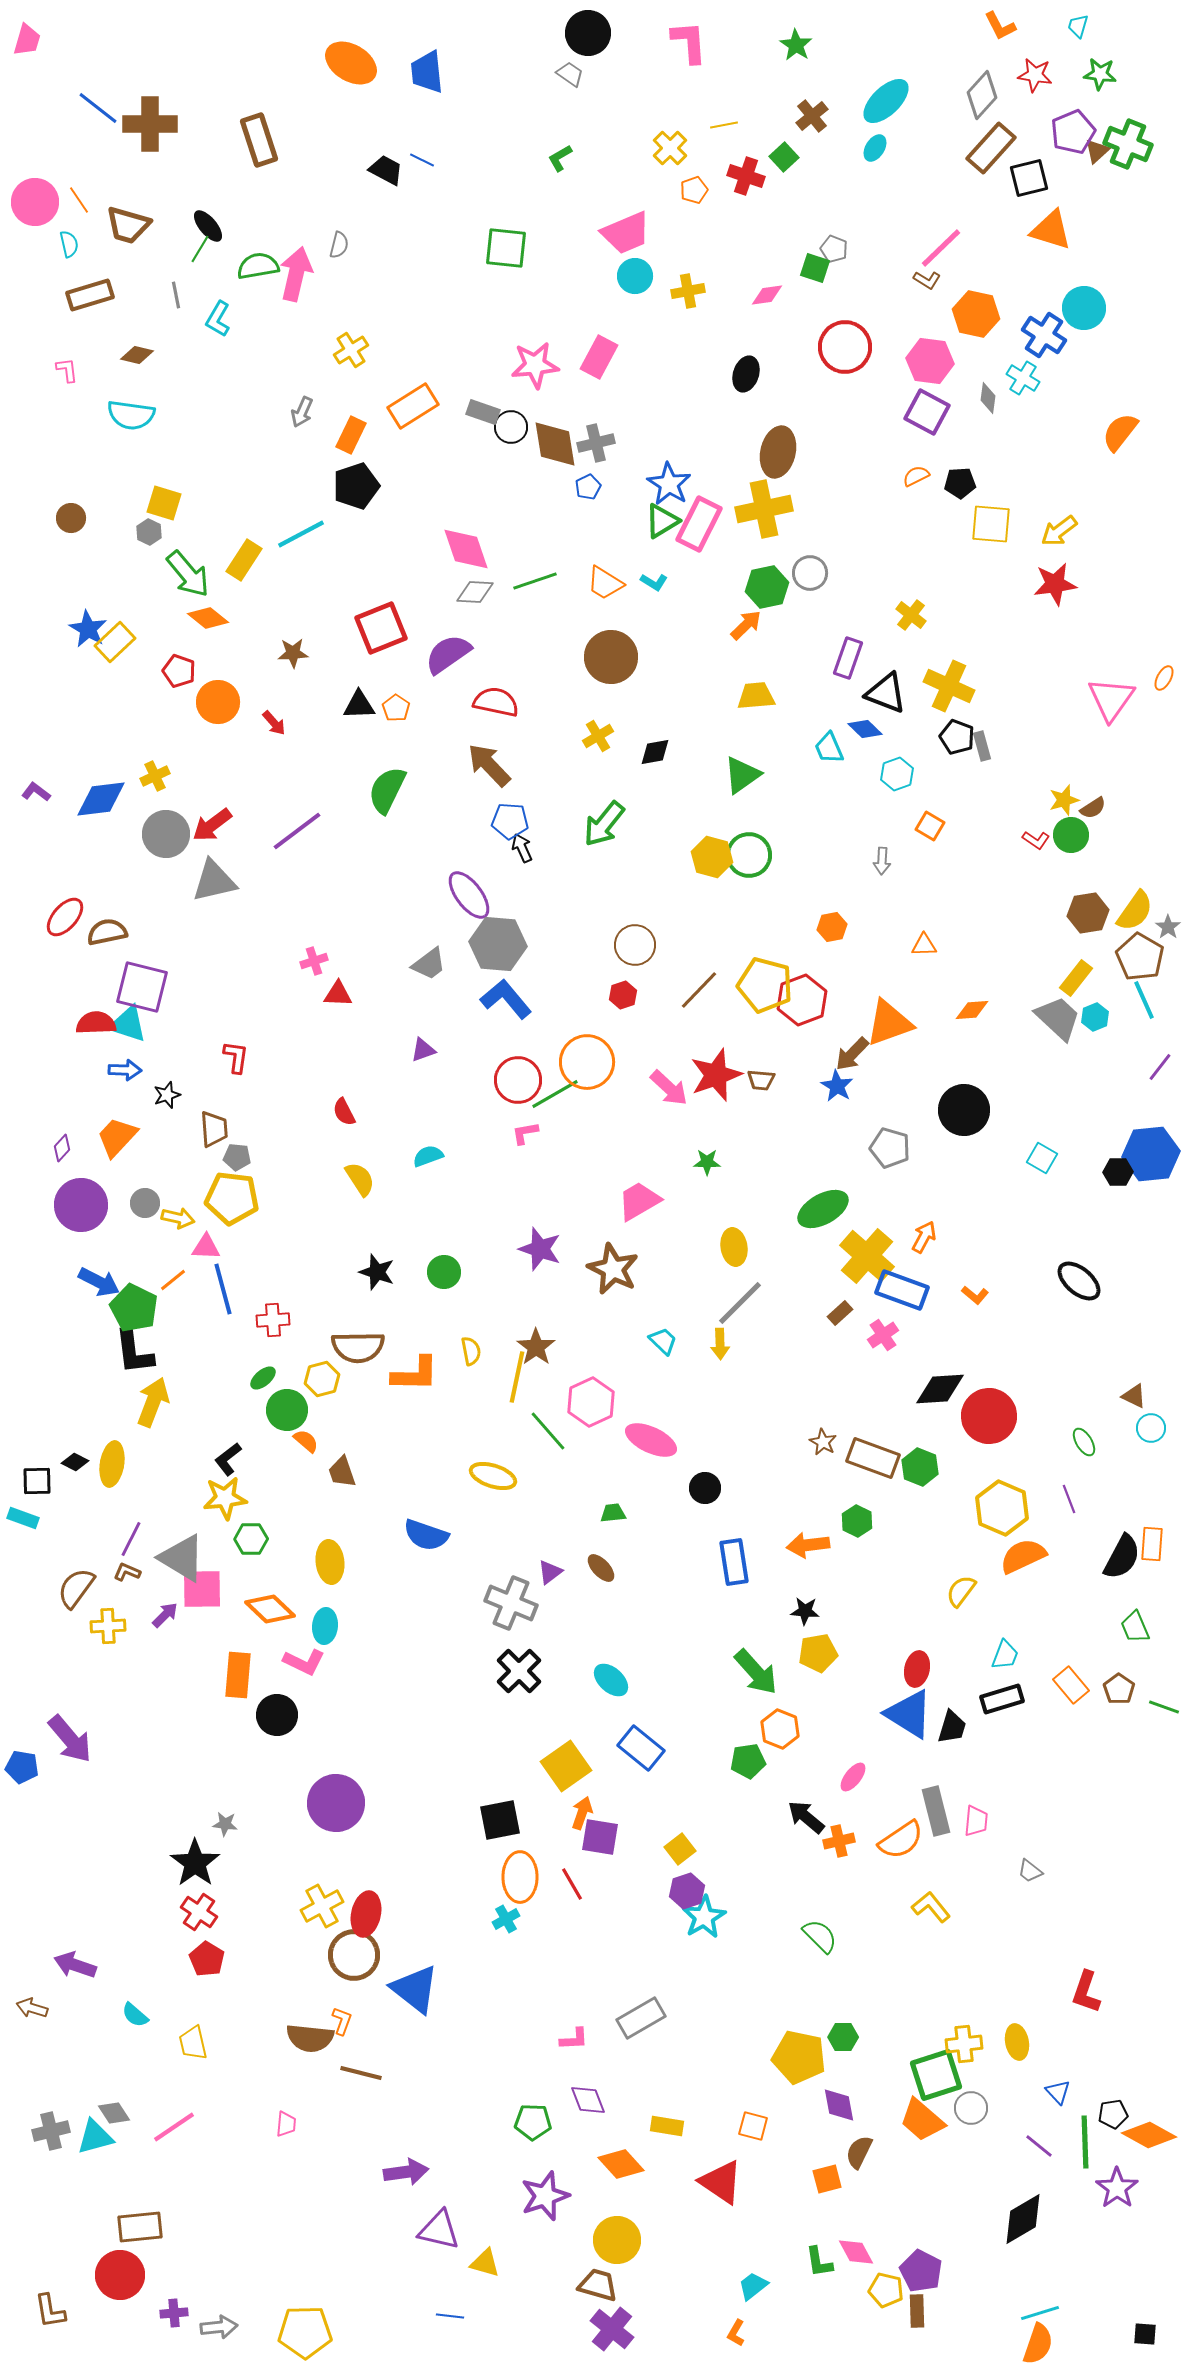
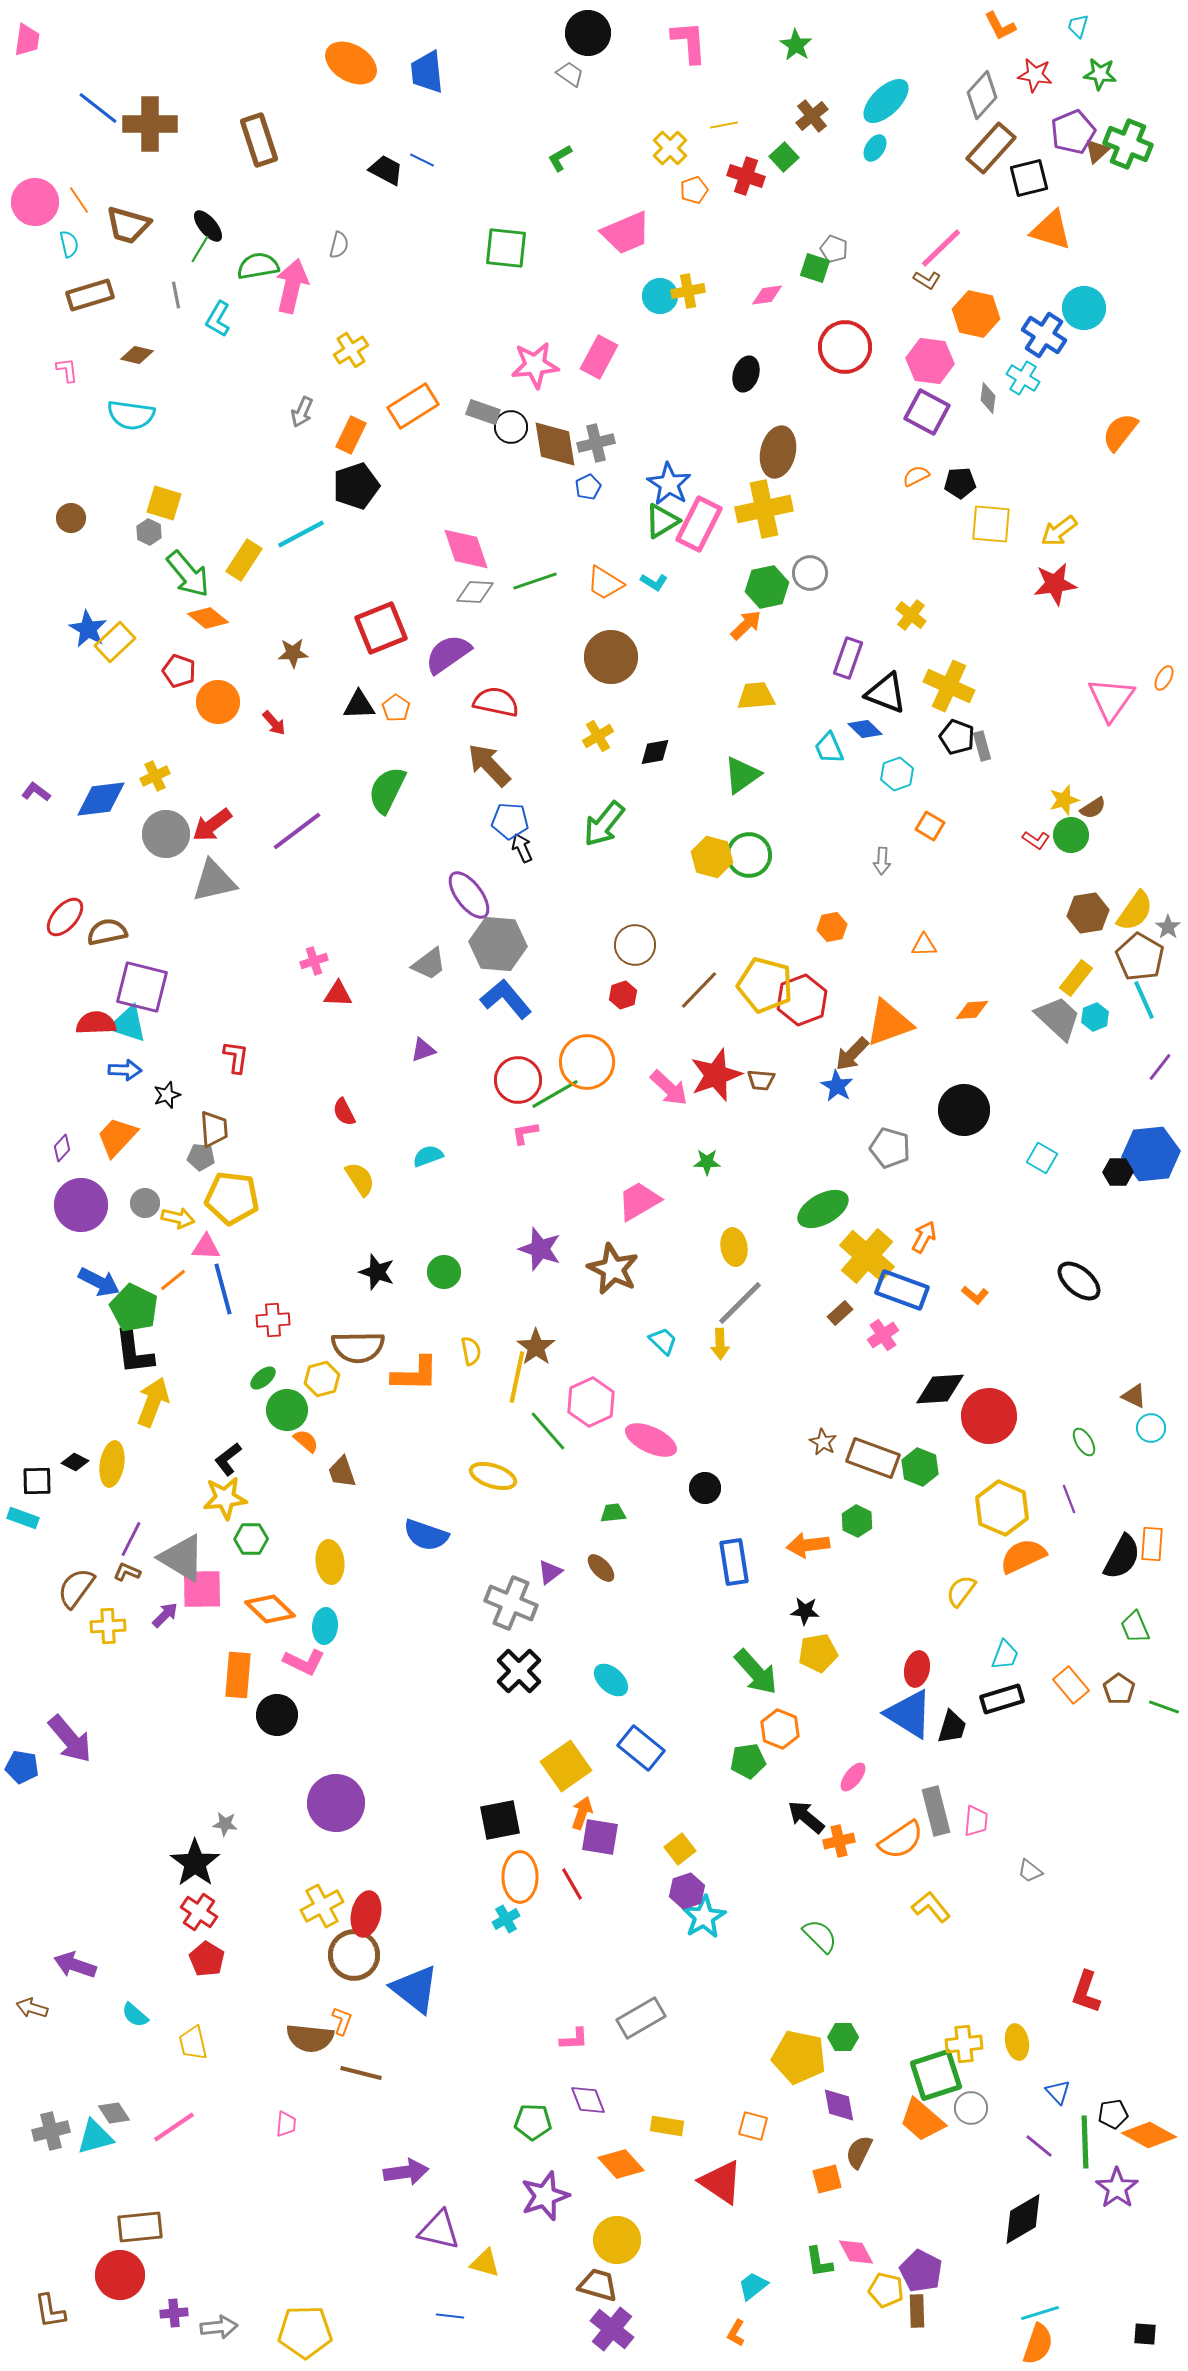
pink trapezoid at (27, 40): rotated 8 degrees counterclockwise
pink arrow at (296, 274): moved 4 px left, 12 px down
cyan circle at (635, 276): moved 25 px right, 20 px down
gray pentagon at (237, 1157): moved 36 px left
